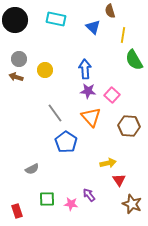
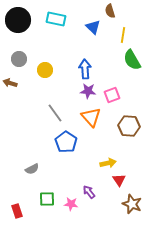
black circle: moved 3 px right
green semicircle: moved 2 px left
brown arrow: moved 6 px left, 6 px down
pink square: rotated 28 degrees clockwise
purple arrow: moved 3 px up
